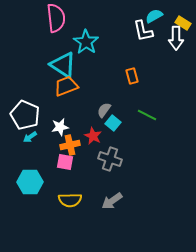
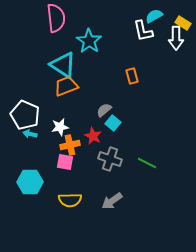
cyan star: moved 3 px right, 1 px up
gray semicircle: rotated 14 degrees clockwise
green line: moved 48 px down
cyan arrow: moved 3 px up; rotated 48 degrees clockwise
